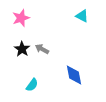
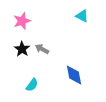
pink star: moved 1 px right, 3 px down
